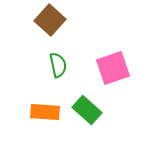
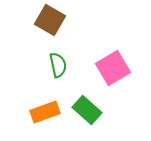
brown square: rotated 12 degrees counterclockwise
pink square: rotated 12 degrees counterclockwise
orange rectangle: rotated 24 degrees counterclockwise
